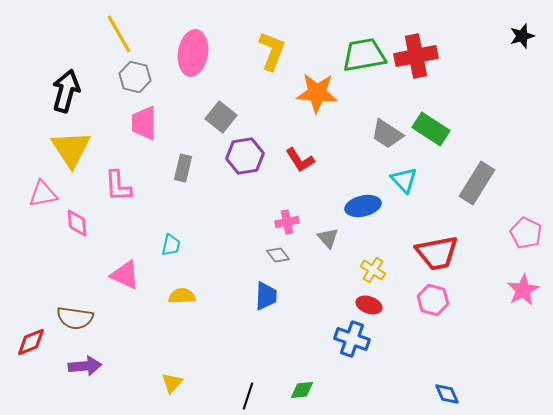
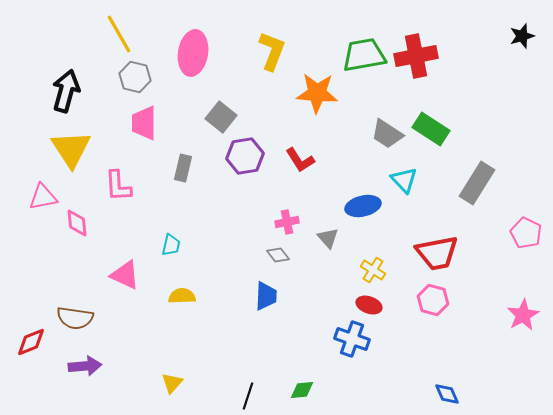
pink triangle at (43, 194): moved 3 px down
pink star at (523, 290): moved 25 px down
